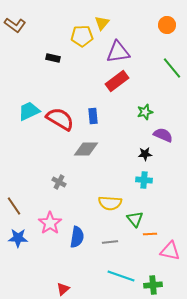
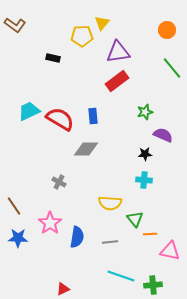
orange circle: moved 5 px down
red triangle: rotated 16 degrees clockwise
